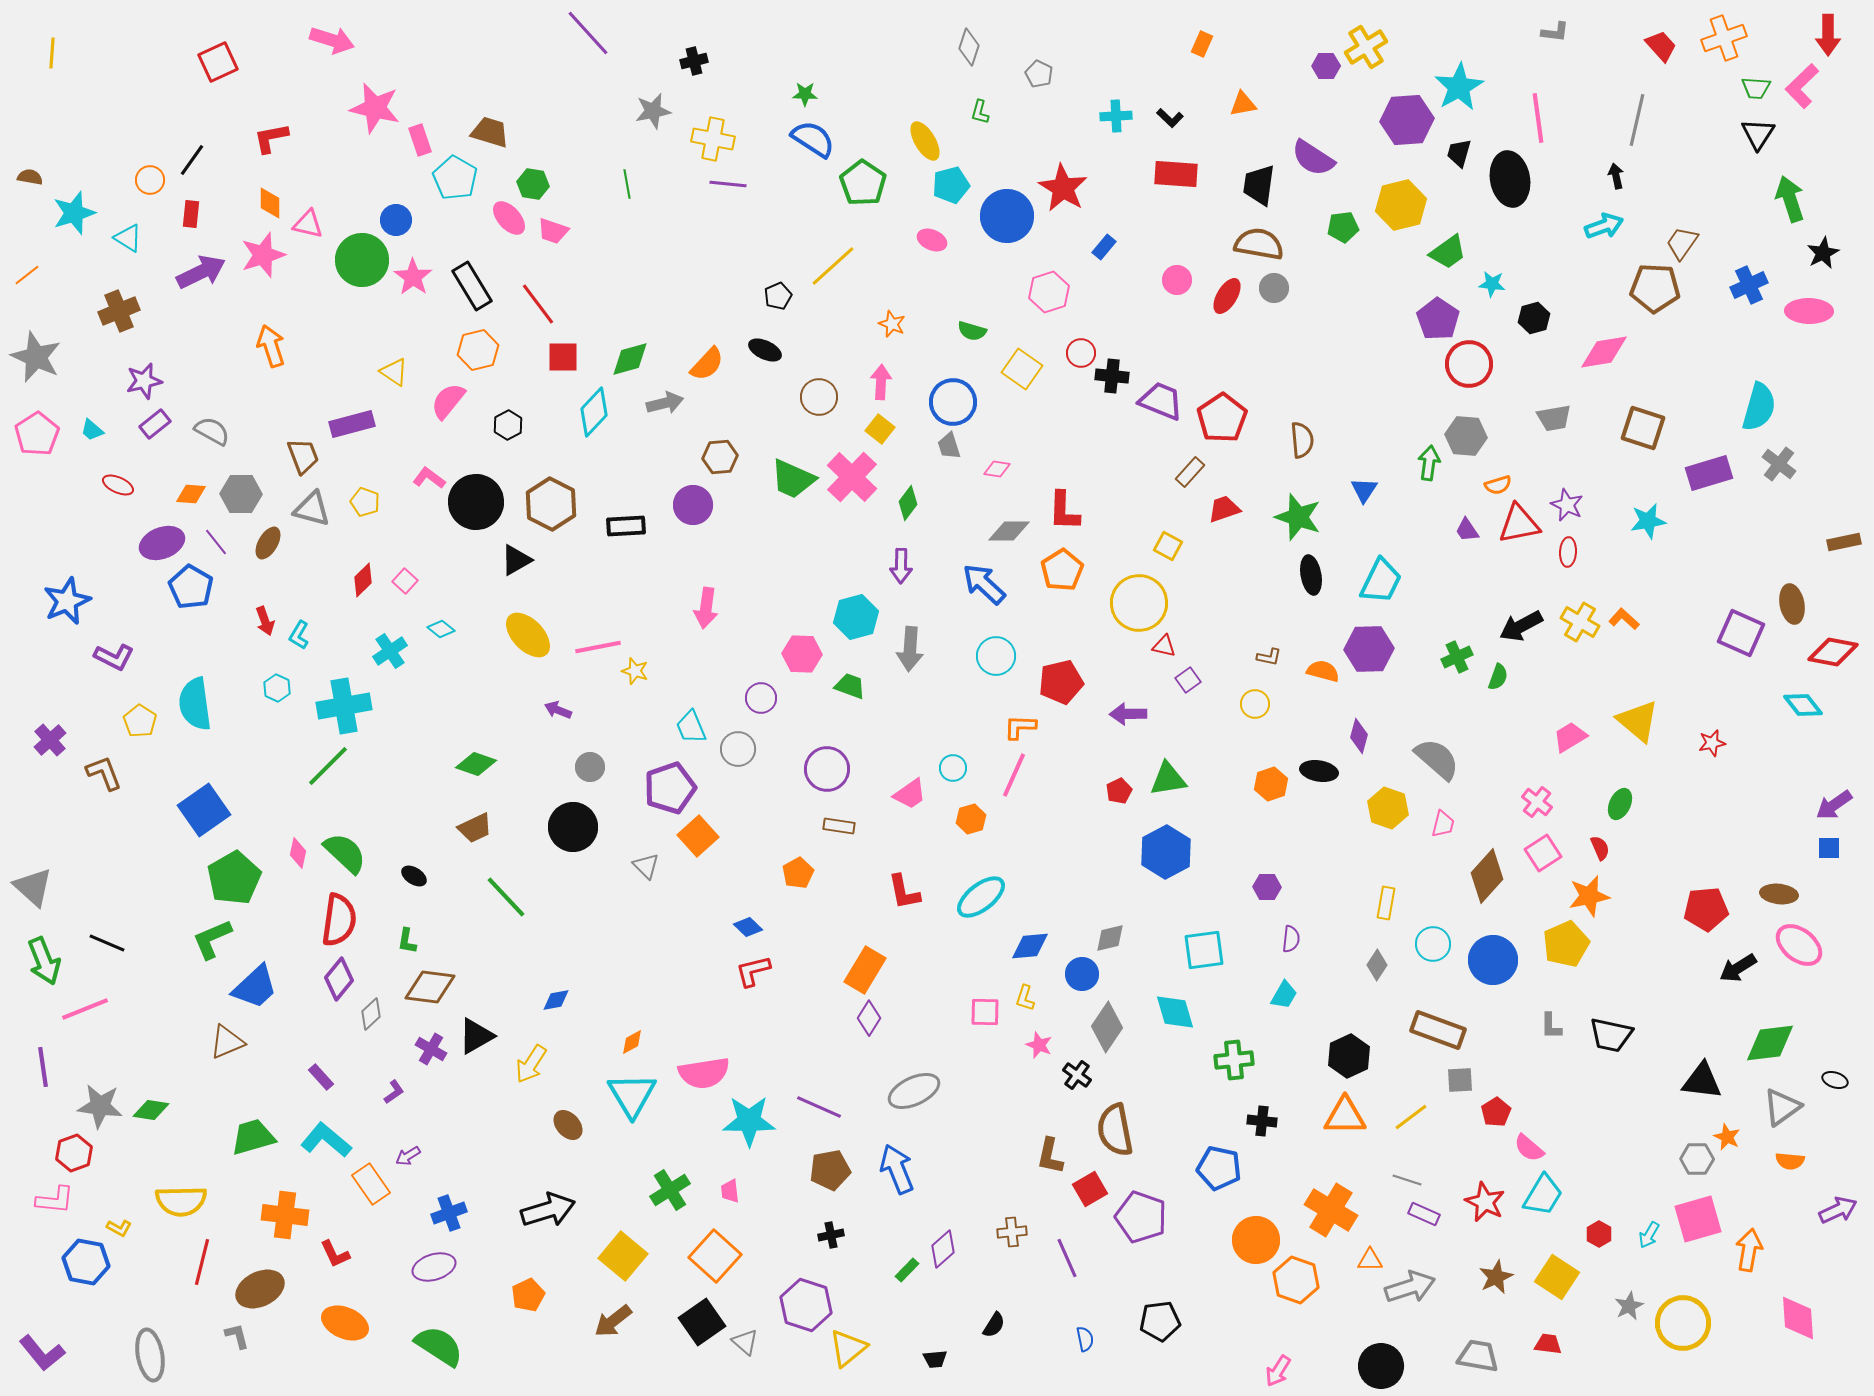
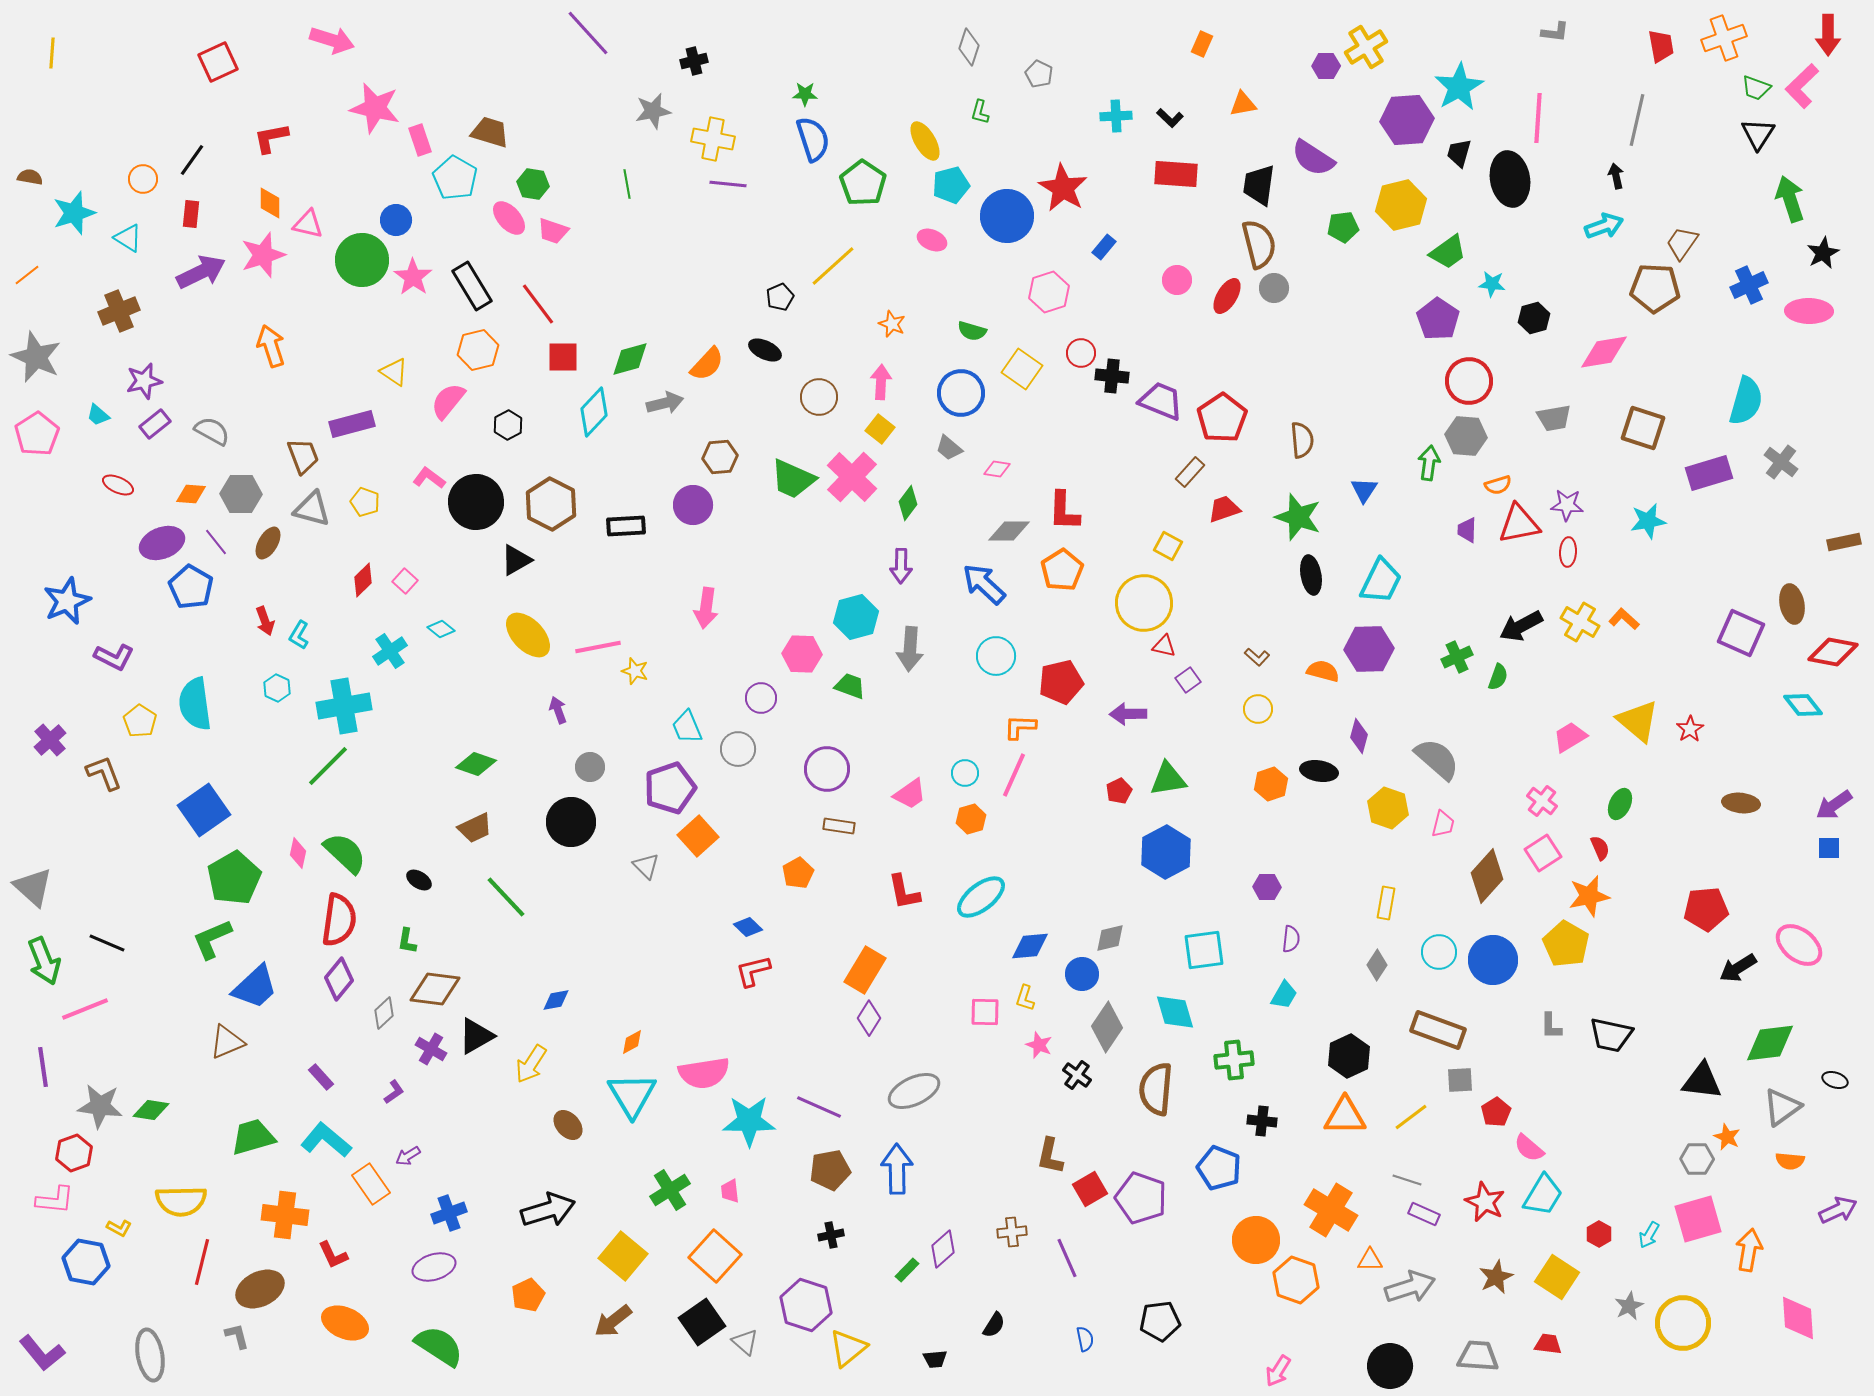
red trapezoid at (1661, 46): rotated 32 degrees clockwise
green trapezoid at (1756, 88): rotated 16 degrees clockwise
pink line at (1538, 118): rotated 12 degrees clockwise
blue semicircle at (813, 139): rotated 39 degrees clockwise
orange circle at (150, 180): moved 7 px left, 1 px up
brown semicircle at (1259, 244): rotated 66 degrees clockwise
black pentagon at (778, 296): moved 2 px right, 1 px down
red circle at (1469, 364): moved 17 px down
blue circle at (953, 402): moved 8 px right, 9 px up
cyan semicircle at (1759, 407): moved 13 px left, 6 px up
cyan trapezoid at (92, 430): moved 6 px right, 15 px up
gray trapezoid at (949, 446): moved 2 px down; rotated 32 degrees counterclockwise
gray cross at (1779, 464): moved 2 px right, 2 px up
purple star at (1567, 505): rotated 20 degrees counterclockwise
purple trapezoid at (1467, 530): rotated 36 degrees clockwise
yellow circle at (1139, 603): moved 5 px right
brown L-shape at (1269, 657): moved 12 px left; rotated 30 degrees clockwise
yellow circle at (1255, 704): moved 3 px right, 5 px down
purple arrow at (558, 710): rotated 48 degrees clockwise
cyan trapezoid at (691, 727): moved 4 px left
red star at (1712, 743): moved 22 px left, 14 px up; rotated 20 degrees counterclockwise
cyan circle at (953, 768): moved 12 px right, 5 px down
pink cross at (1537, 802): moved 5 px right, 1 px up
black circle at (573, 827): moved 2 px left, 5 px up
black ellipse at (414, 876): moved 5 px right, 4 px down
brown ellipse at (1779, 894): moved 38 px left, 91 px up
cyan circle at (1433, 944): moved 6 px right, 8 px down
yellow pentagon at (1566, 944): rotated 18 degrees counterclockwise
brown diamond at (430, 987): moved 5 px right, 2 px down
gray diamond at (371, 1014): moved 13 px right, 1 px up
brown semicircle at (1115, 1130): moved 41 px right, 41 px up; rotated 16 degrees clockwise
blue pentagon at (1219, 1168): rotated 9 degrees clockwise
blue arrow at (897, 1169): rotated 21 degrees clockwise
purple pentagon at (1141, 1217): moved 19 px up
red L-shape at (335, 1254): moved 2 px left, 1 px down
gray trapezoid at (1478, 1356): rotated 6 degrees counterclockwise
black circle at (1381, 1366): moved 9 px right
